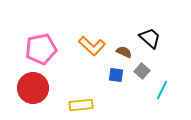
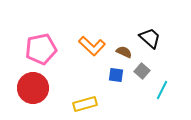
yellow rectangle: moved 4 px right, 1 px up; rotated 10 degrees counterclockwise
